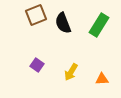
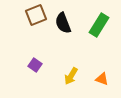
purple square: moved 2 px left
yellow arrow: moved 4 px down
orange triangle: rotated 24 degrees clockwise
